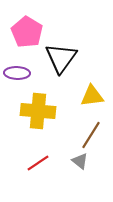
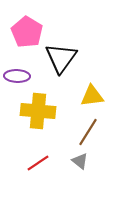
purple ellipse: moved 3 px down
brown line: moved 3 px left, 3 px up
